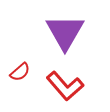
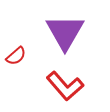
red semicircle: moved 4 px left, 16 px up
